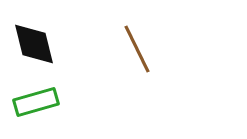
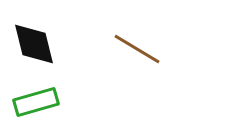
brown line: rotated 33 degrees counterclockwise
